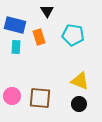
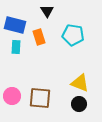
yellow triangle: moved 2 px down
